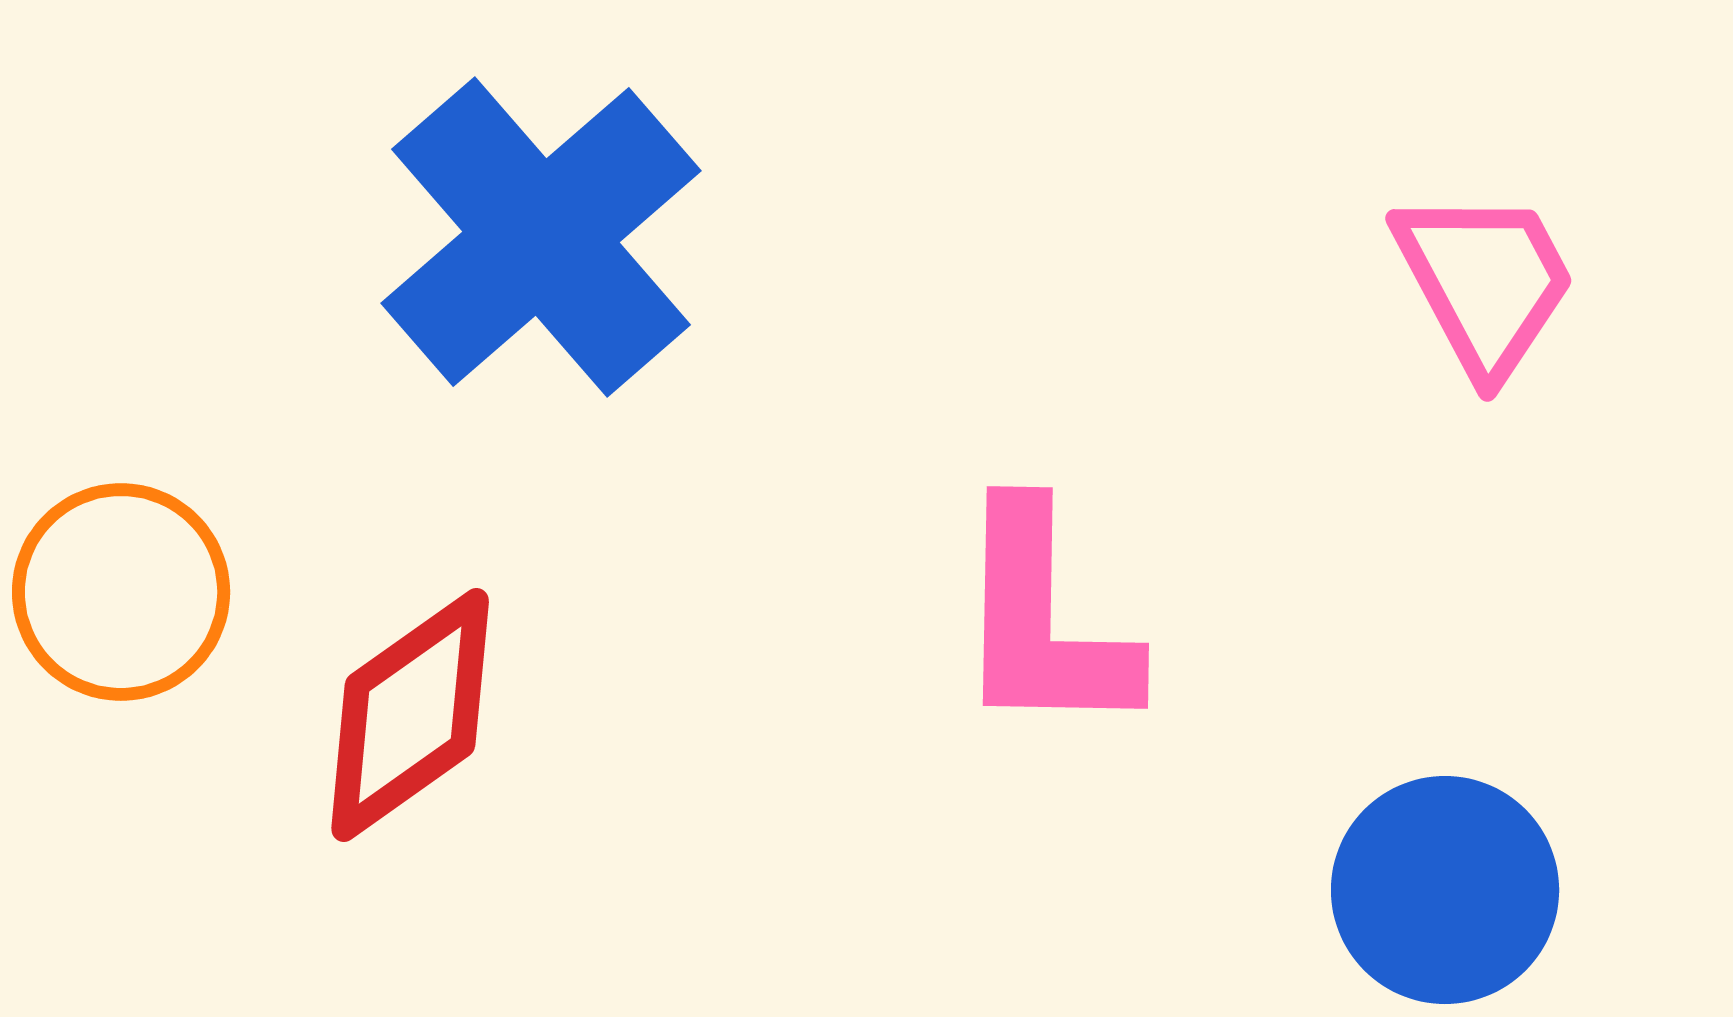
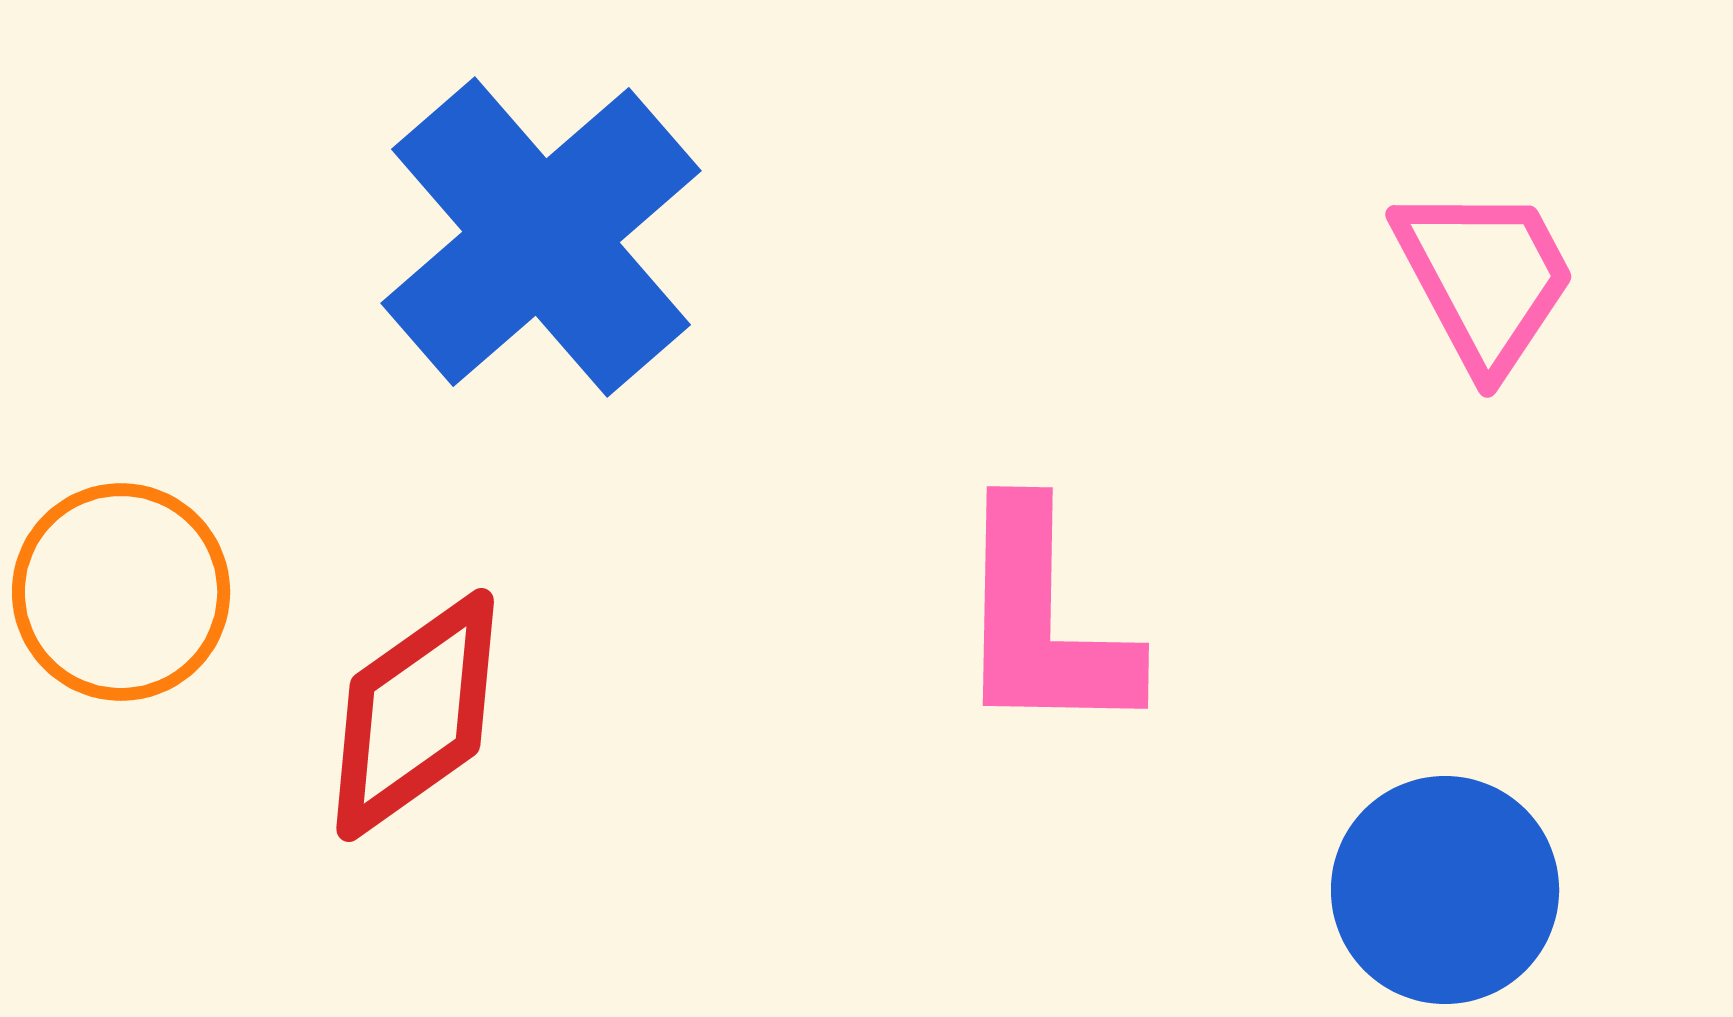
pink trapezoid: moved 4 px up
red diamond: moved 5 px right
